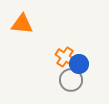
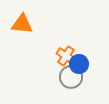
orange cross: moved 1 px right, 1 px up
gray circle: moved 3 px up
